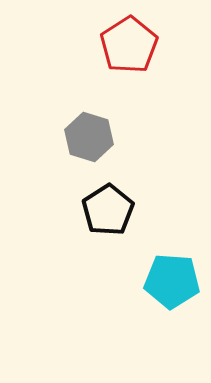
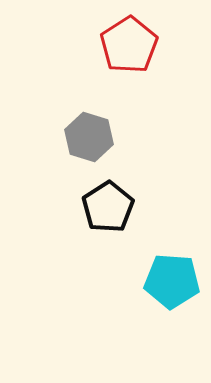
black pentagon: moved 3 px up
